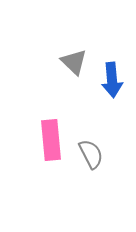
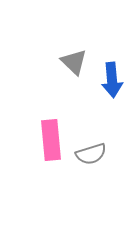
gray semicircle: rotated 100 degrees clockwise
